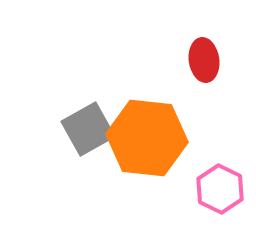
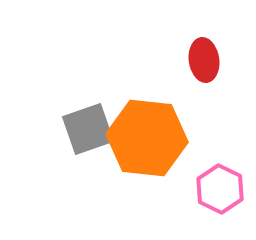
gray square: rotated 10 degrees clockwise
